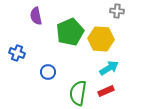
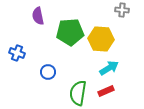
gray cross: moved 5 px right, 1 px up
purple semicircle: moved 2 px right
green pentagon: rotated 20 degrees clockwise
